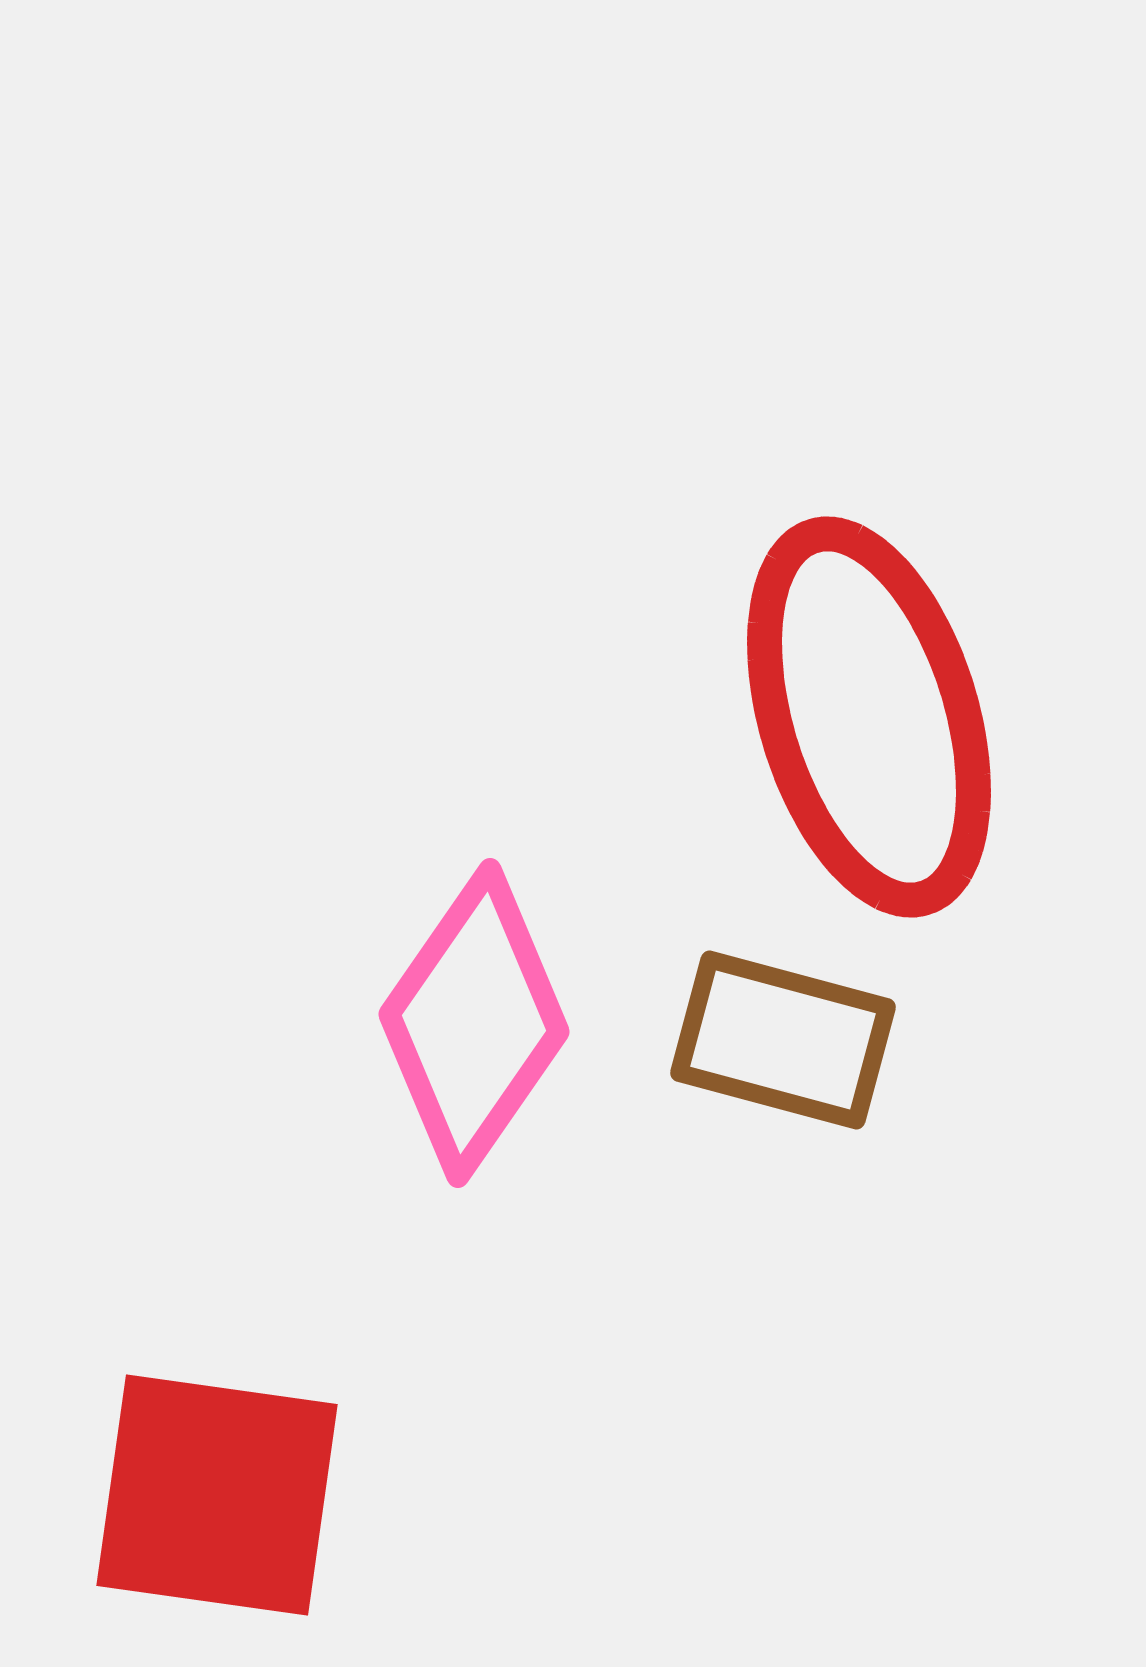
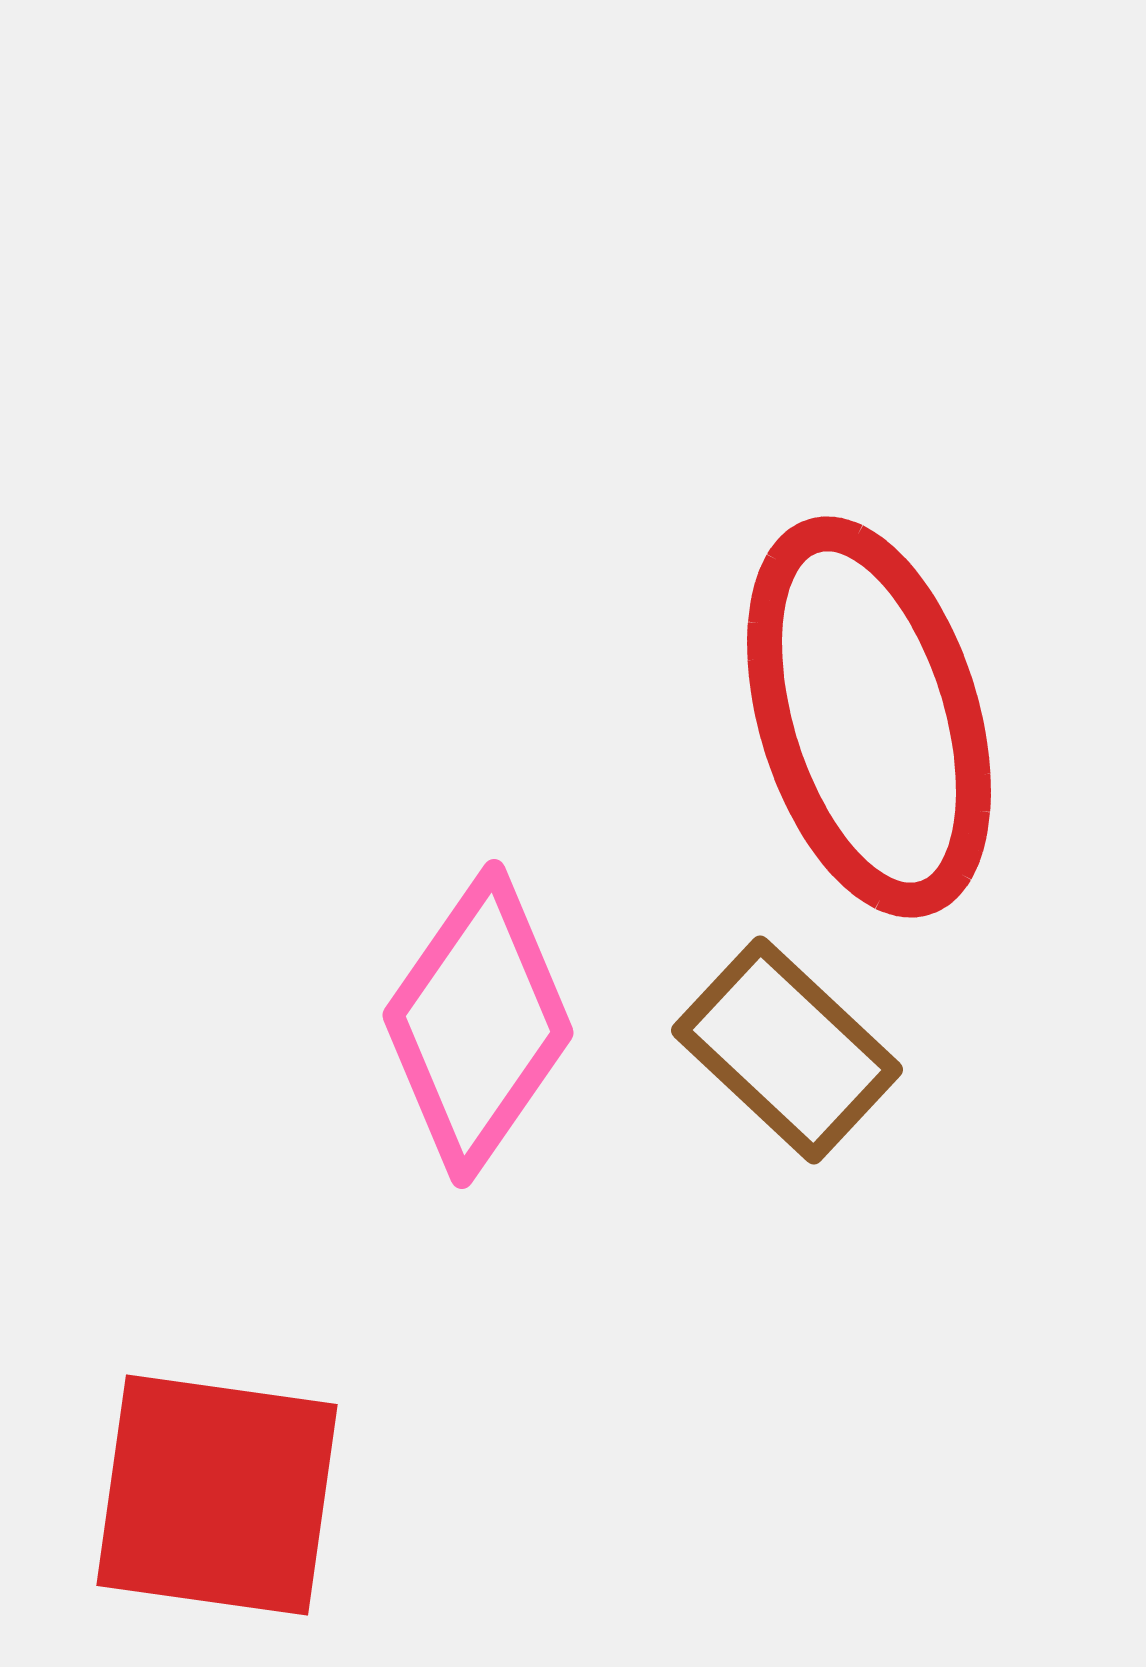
pink diamond: moved 4 px right, 1 px down
brown rectangle: moved 4 px right, 10 px down; rotated 28 degrees clockwise
